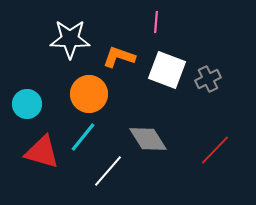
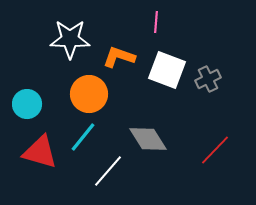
red triangle: moved 2 px left
